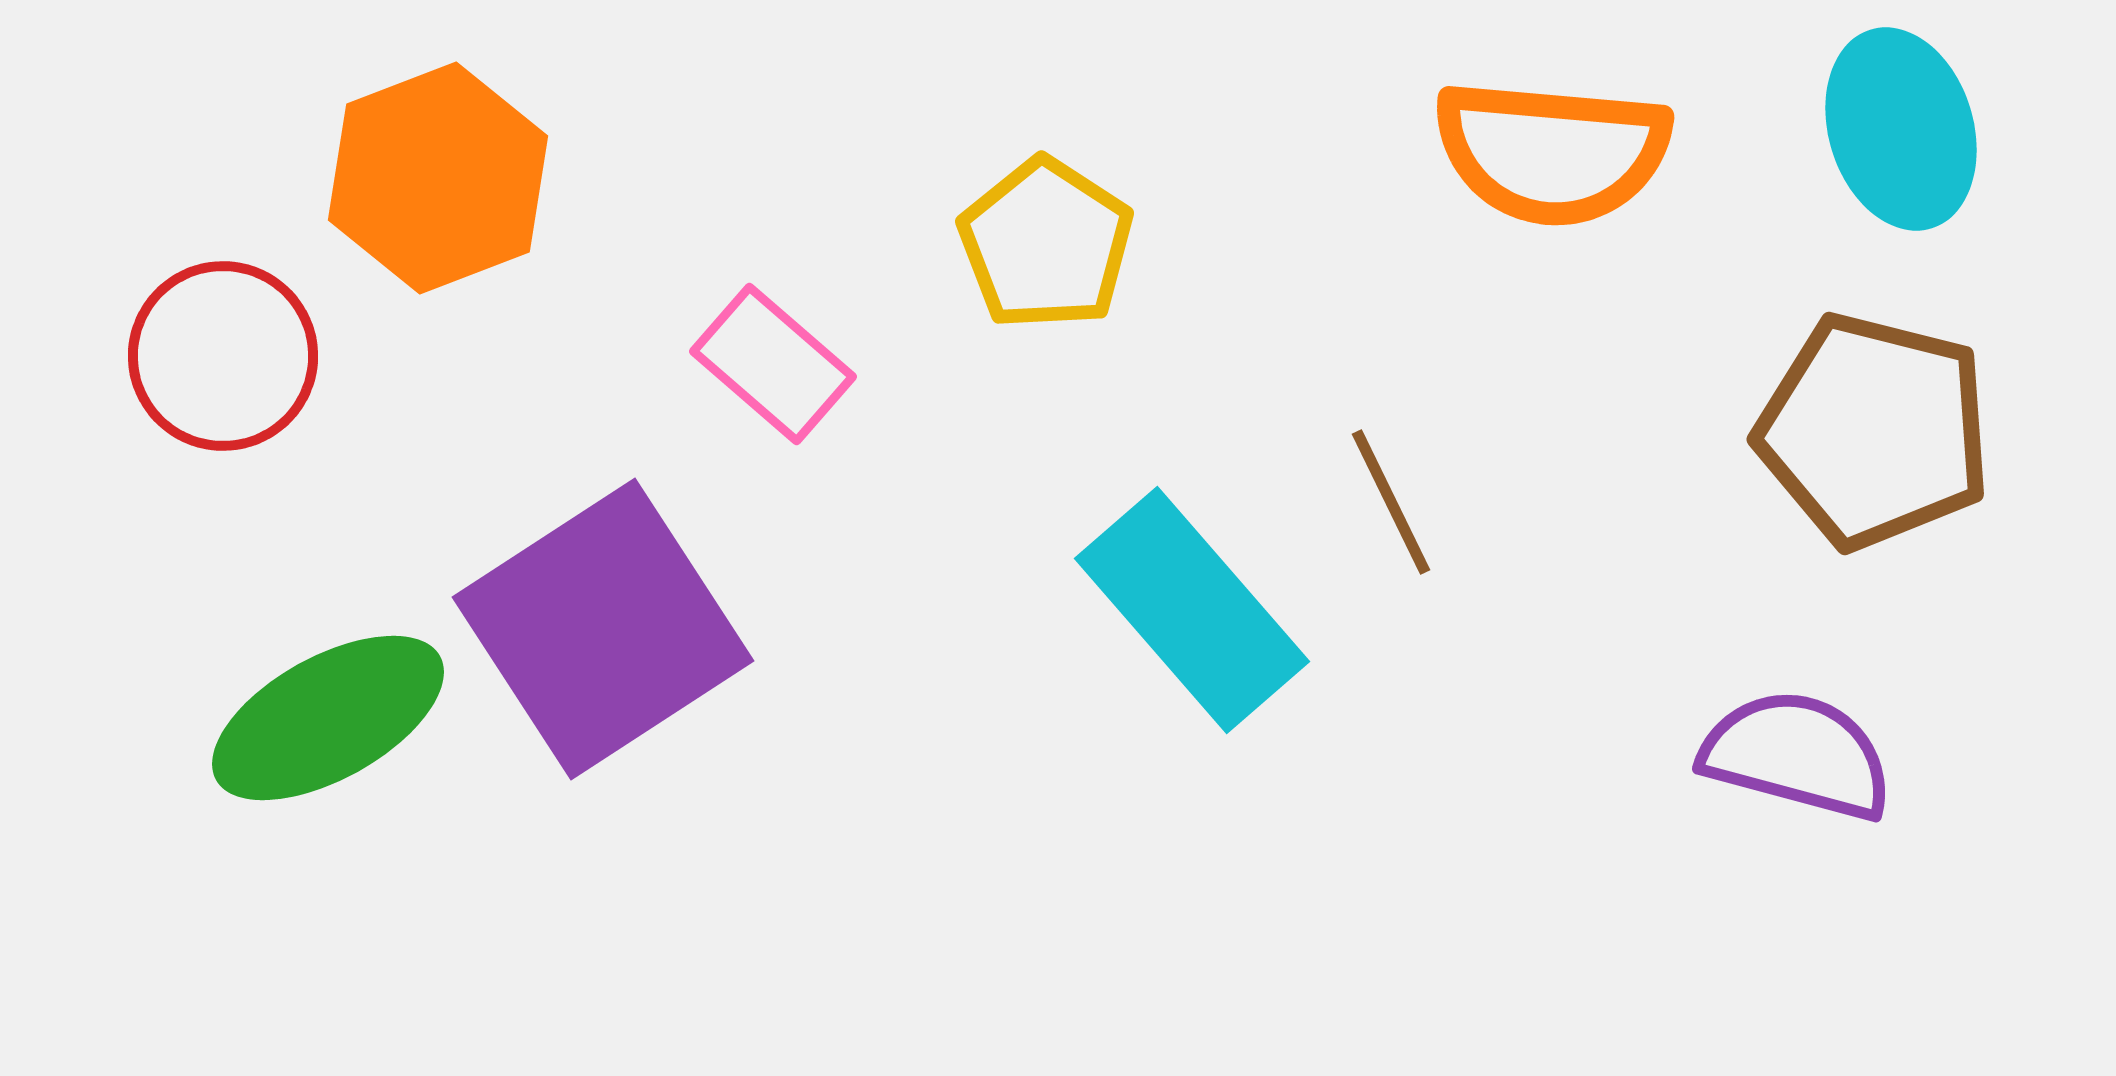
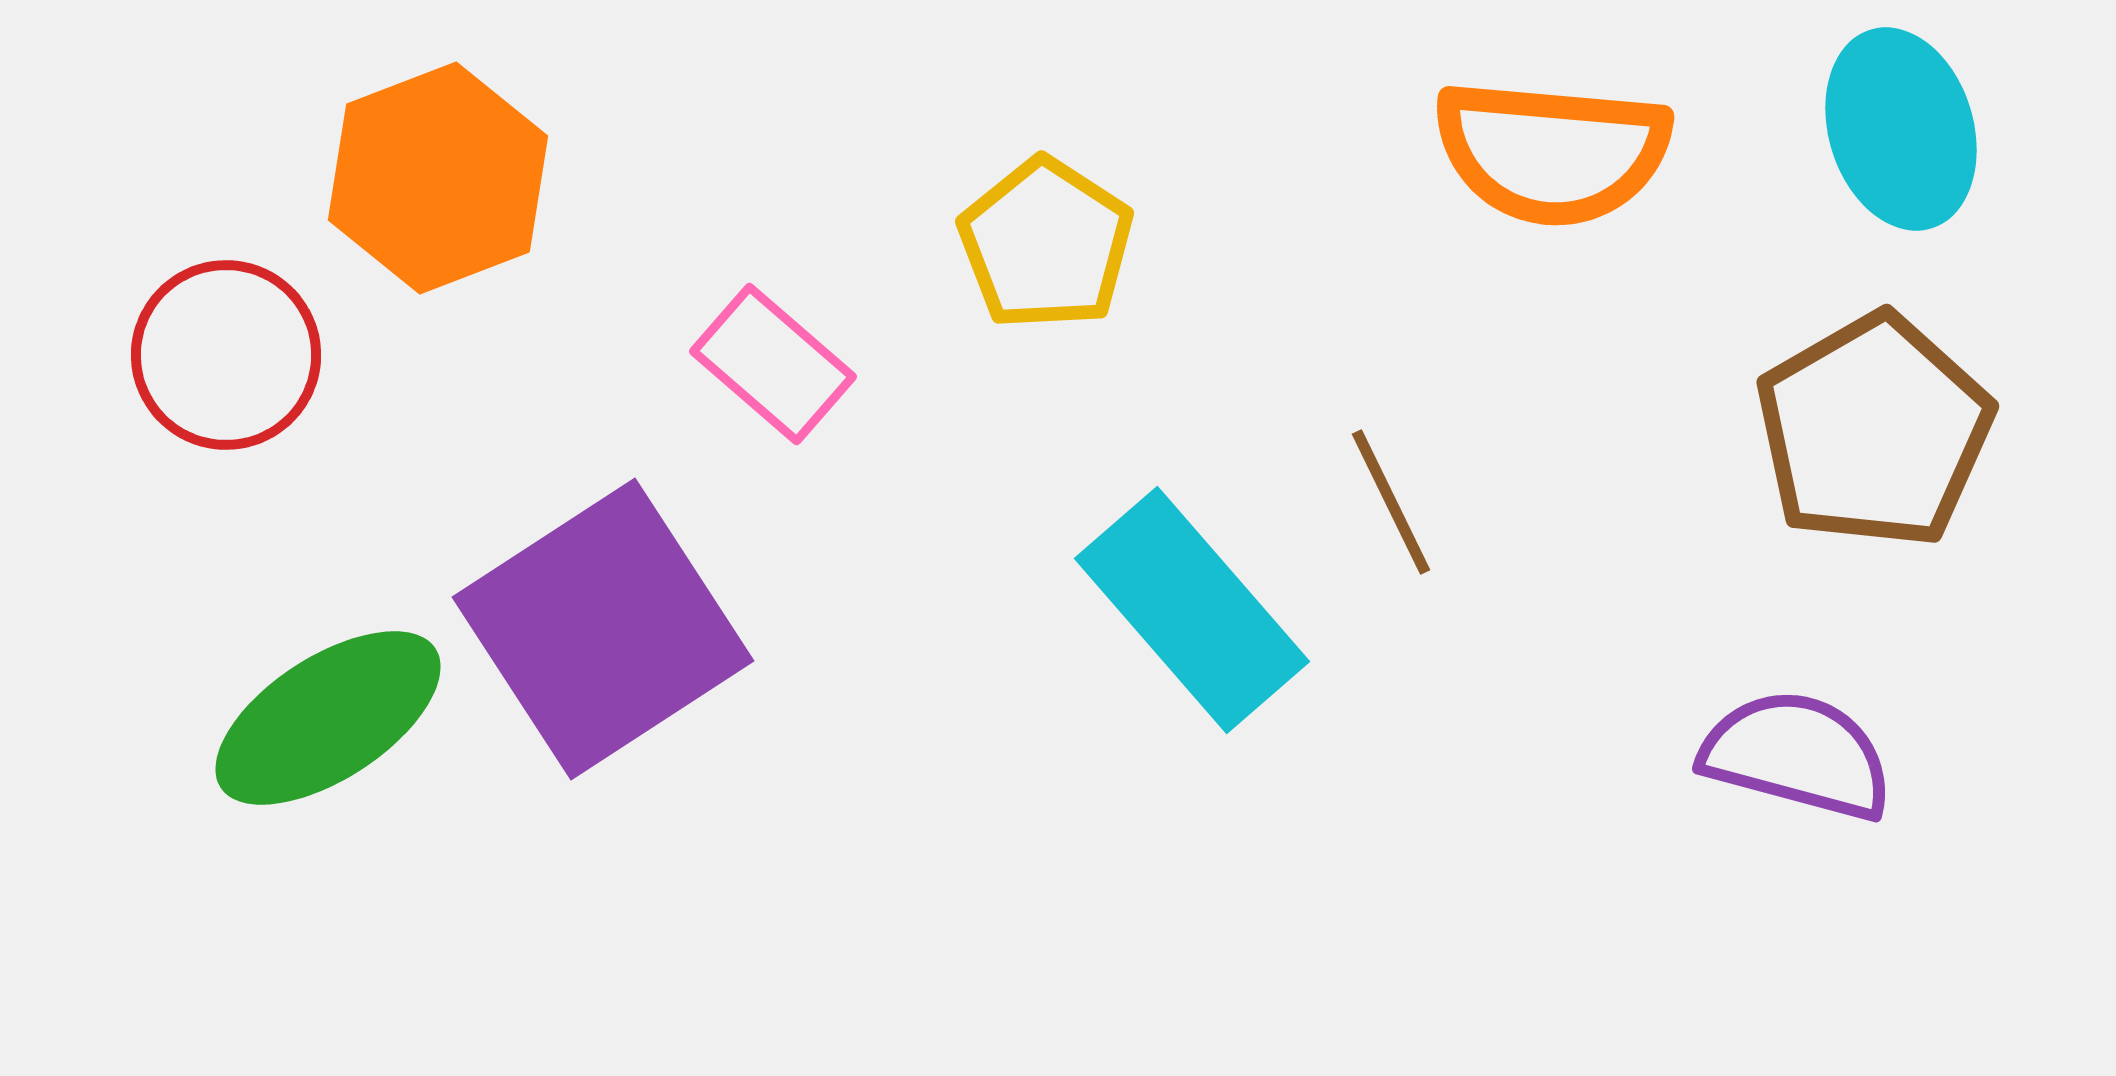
red circle: moved 3 px right, 1 px up
brown pentagon: rotated 28 degrees clockwise
green ellipse: rotated 4 degrees counterclockwise
